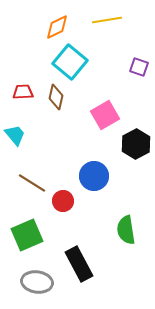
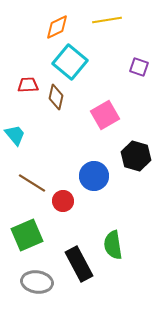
red trapezoid: moved 5 px right, 7 px up
black hexagon: moved 12 px down; rotated 16 degrees counterclockwise
green semicircle: moved 13 px left, 15 px down
